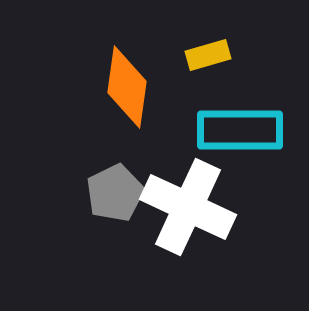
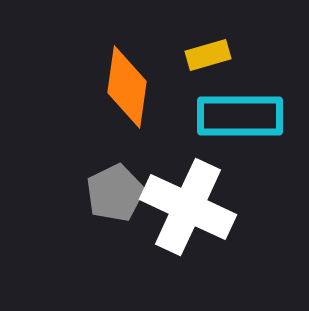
cyan rectangle: moved 14 px up
